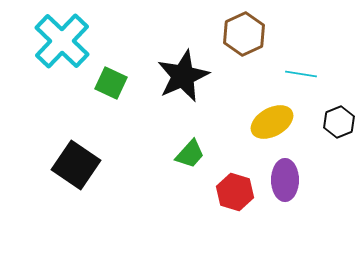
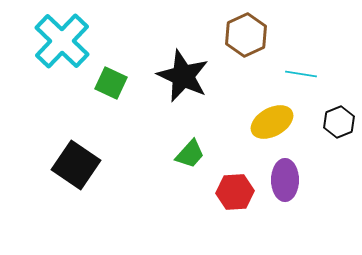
brown hexagon: moved 2 px right, 1 px down
black star: rotated 24 degrees counterclockwise
red hexagon: rotated 21 degrees counterclockwise
